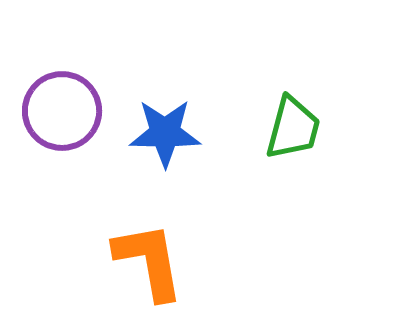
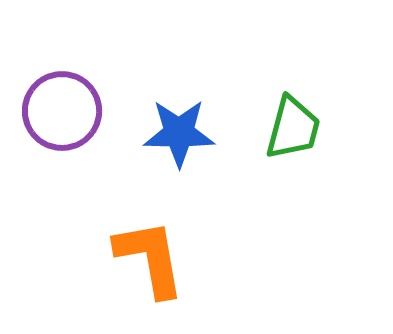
blue star: moved 14 px right
orange L-shape: moved 1 px right, 3 px up
